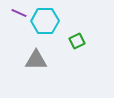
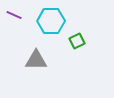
purple line: moved 5 px left, 2 px down
cyan hexagon: moved 6 px right
